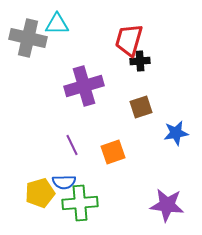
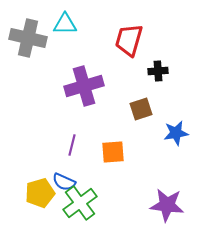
cyan triangle: moved 8 px right
black cross: moved 18 px right, 10 px down
brown square: moved 2 px down
purple line: rotated 40 degrees clockwise
orange square: rotated 15 degrees clockwise
blue semicircle: rotated 25 degrees clockwise
green cross: rotated 32 degrees counterclockwise
